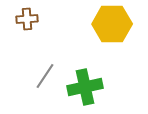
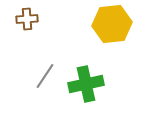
yellow hexagon: rotated 6 degrees counterclockwise
green cross: moved 1 px right, 3 px up
